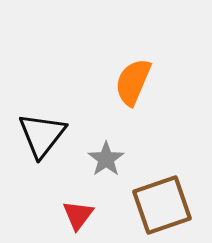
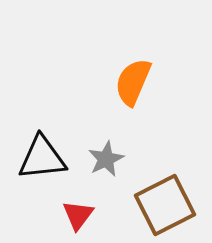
black triangle: moved 23 px down; rotated 46 degrees clockwise
gray star: rotated 9 degrees clockwise
brown square: moved 3 px right; rotated 8 degrees counterclockwise
